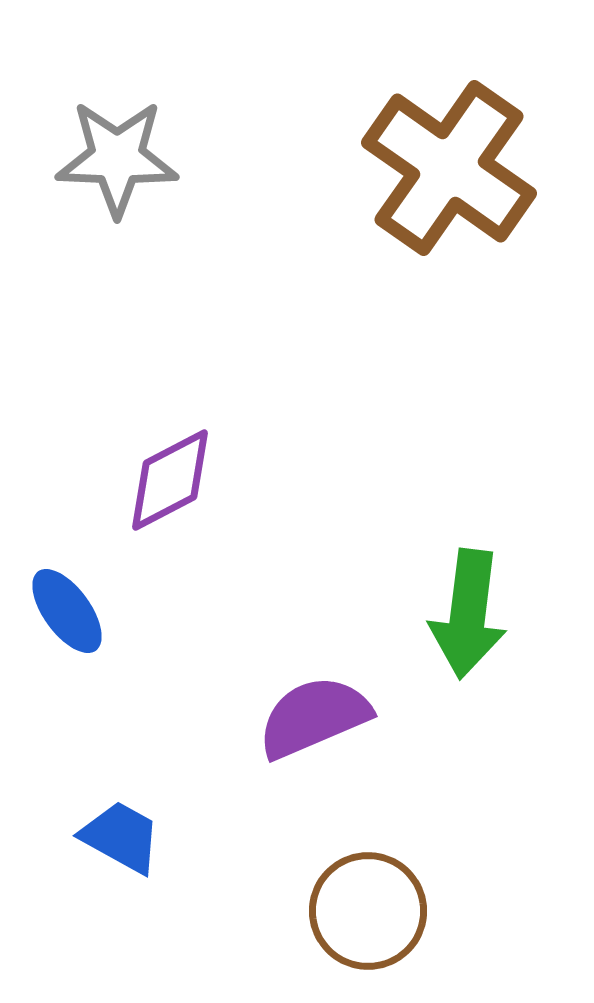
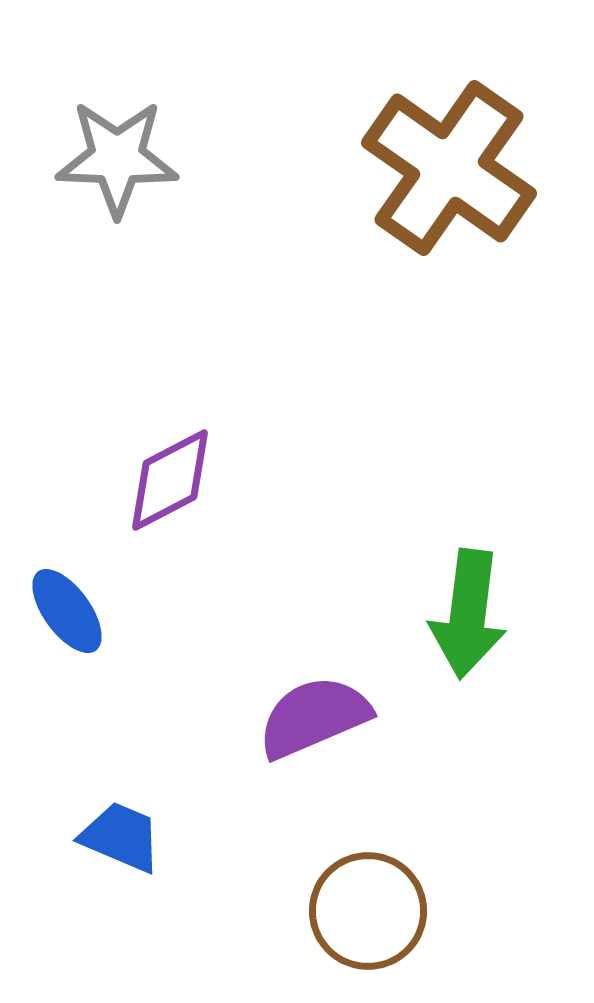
blue trapezoid: rotated 6 degrees counterclockwise
